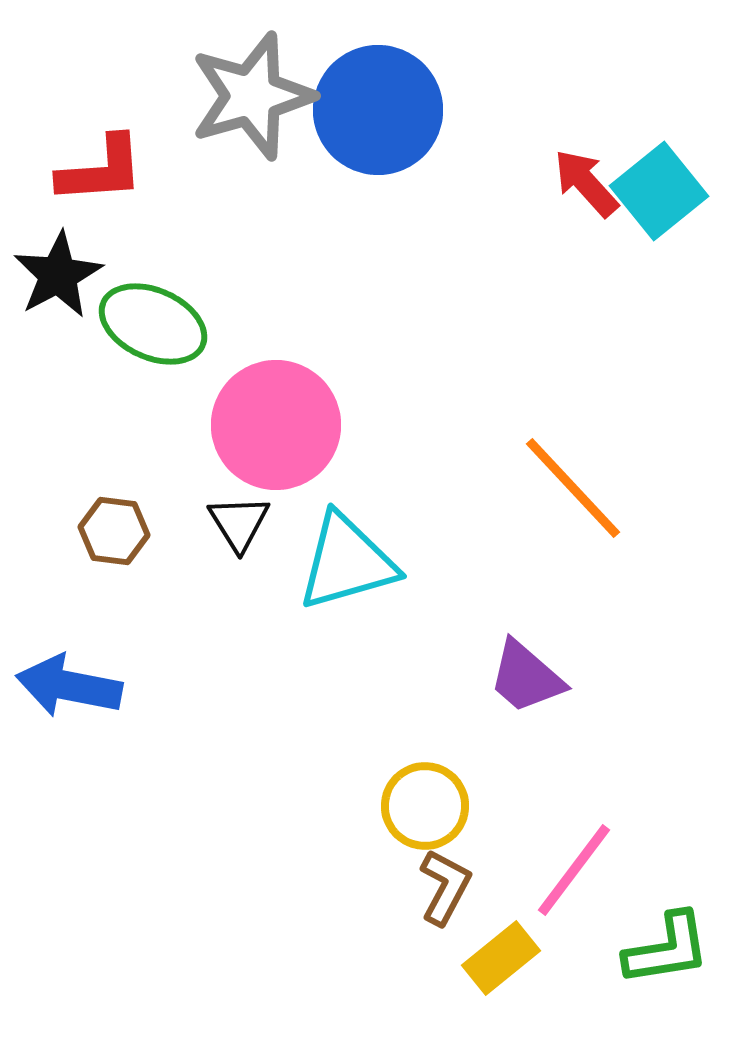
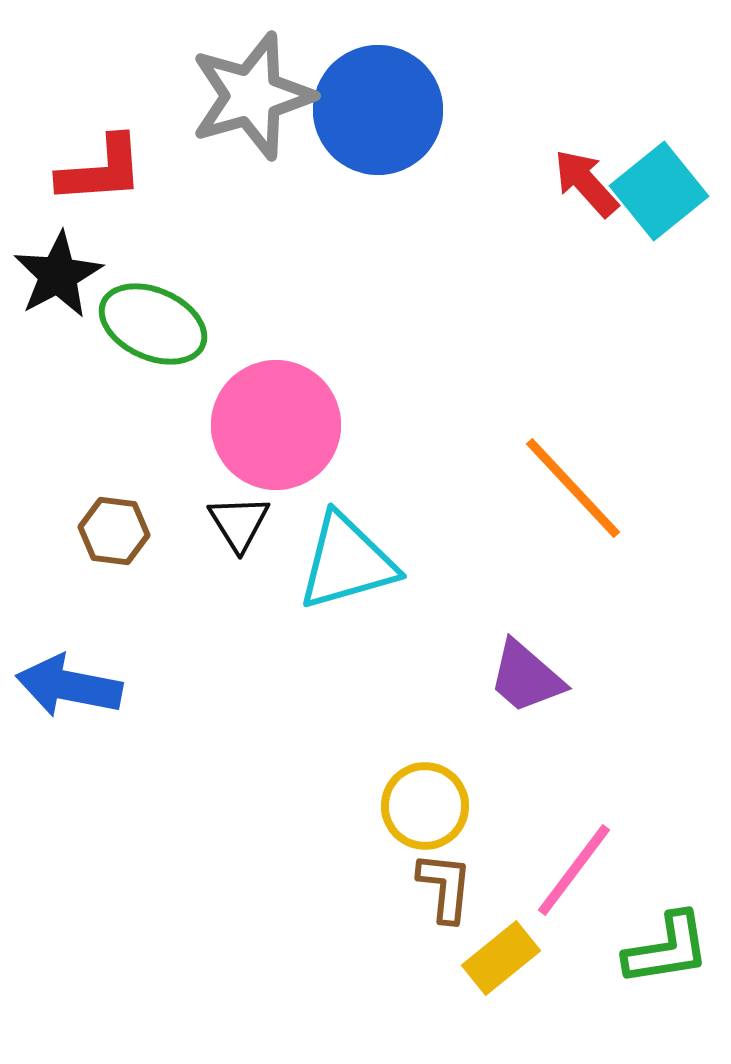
brown L-shape: rotated 22 degrees counterclockwise
